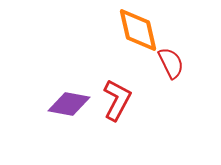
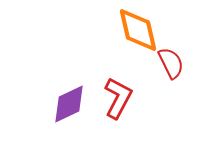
red L-shape: moved 1 px right, 2 px up
purple diamond: rotated 36 degrees counterclockwise
